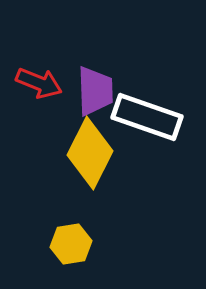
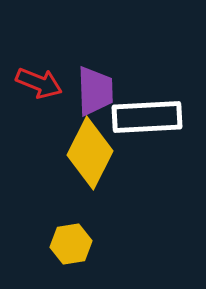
white rectangle: rotated 22 degrees counterclockwise
